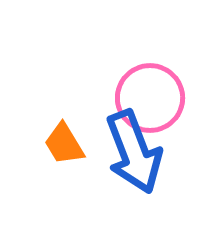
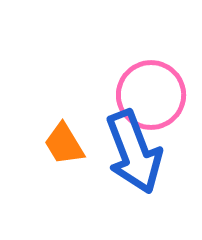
pink circle: moved 1 px right, 3 px up
